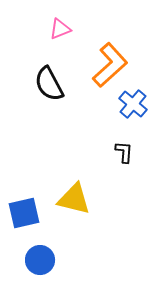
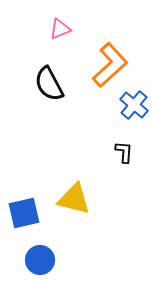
blue cross: moved 1 px right, 1 px down
